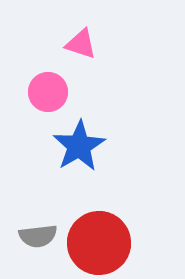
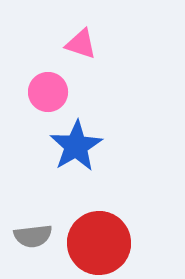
blue star: moved 3 px left
gray semicircle: moved 5 px left
